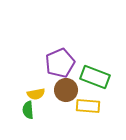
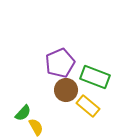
yellow semicircle: moved 33 px down; rotated 108 degrees counterclockwise
yellow rectangle: rotated 35 degrees clockwise
green semicircle: moved 5 px left, 3 px down; rotated 132 degrees counterclockwise
